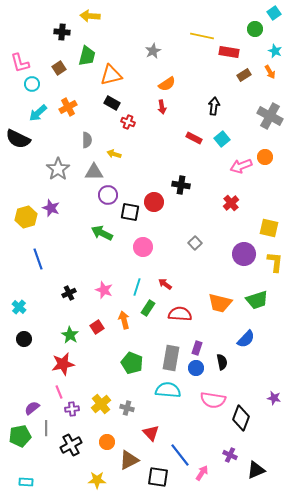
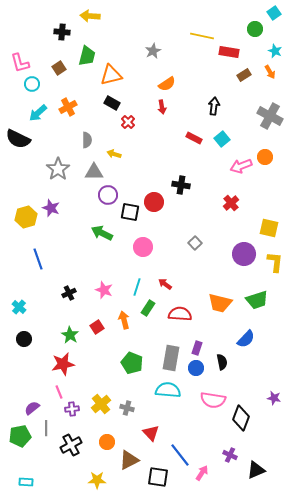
red cross at (128, 122): rotated 24 degrees clockwise
